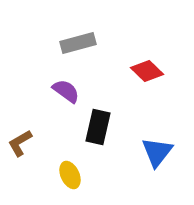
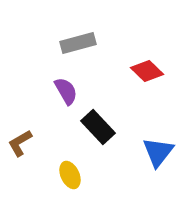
purple semicircle: rotated 24 degrees clockwise
black rectangle: rotated 56 degrees counterclockwise
blue triangle: moved 1 px right
